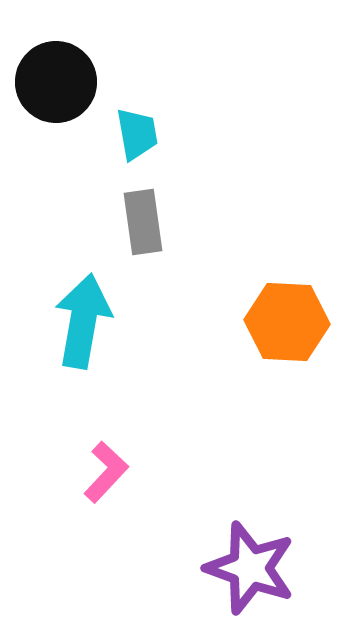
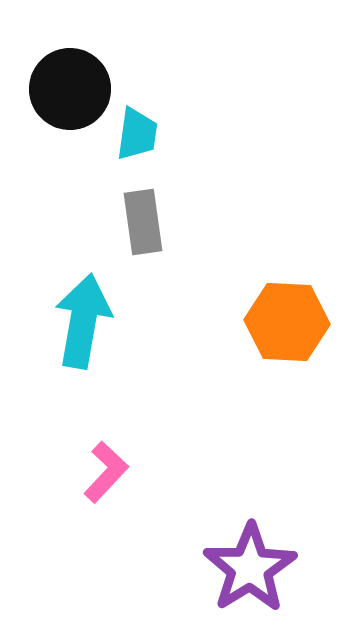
black circle: moved 14 px right, 7 px down
cyan trapezoid: rotated 18 degrees clockwise
purple star: rotated 20 degrees clockwise
